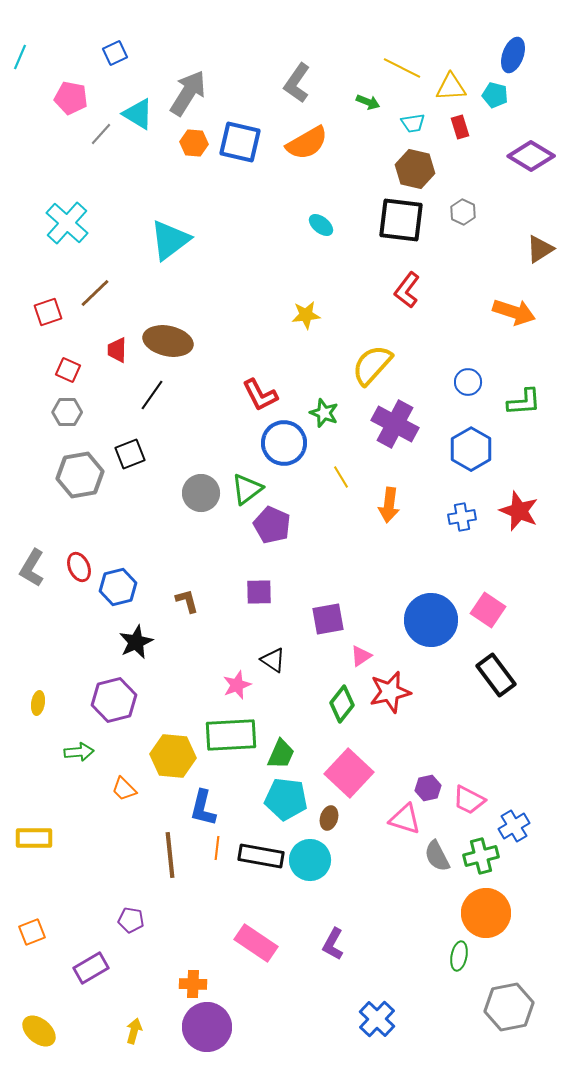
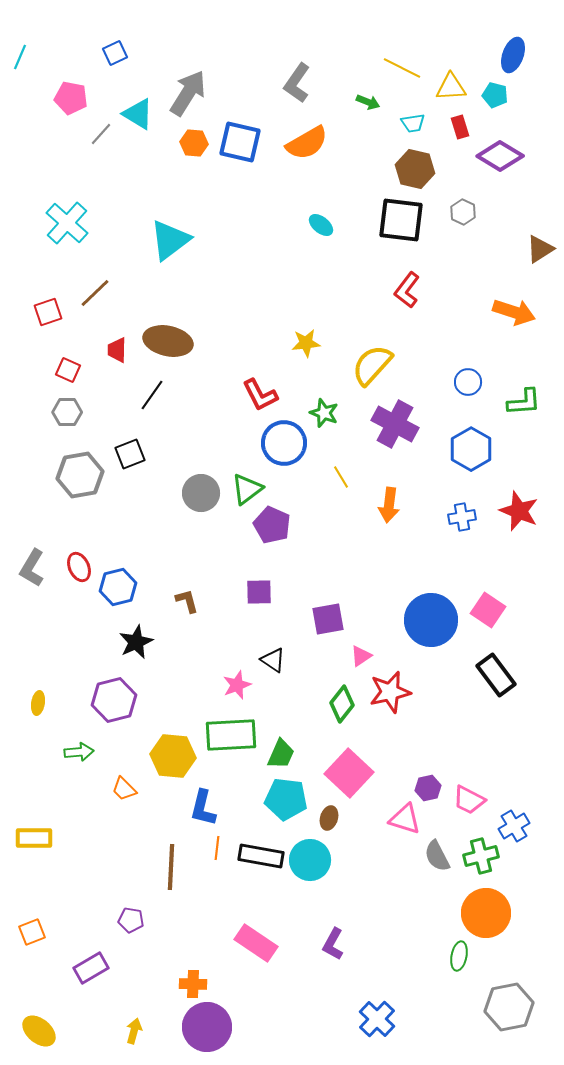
purple diamond at (531, 156): moved 31 px left
yellow star at (306, 315): moved 28 px down
brown line at (170, 855): moved 1 px right, 12 px down; rotated 9 degrees clockwise
